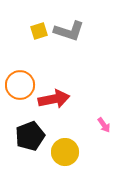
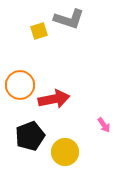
gray L-shape: moved 12 px up
